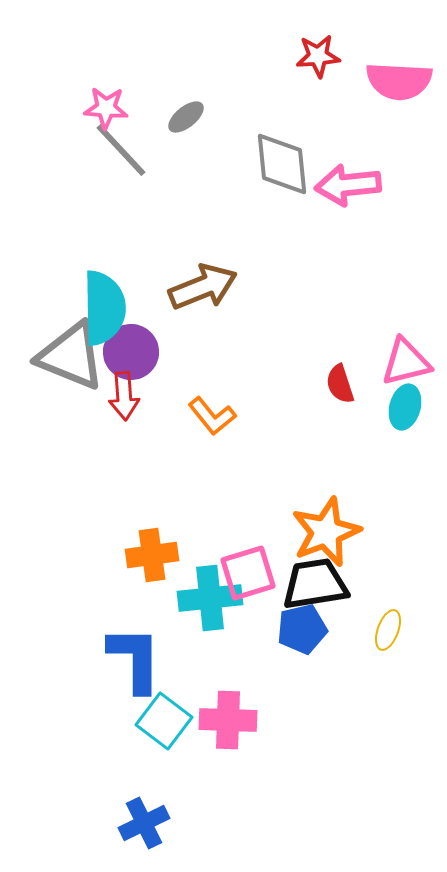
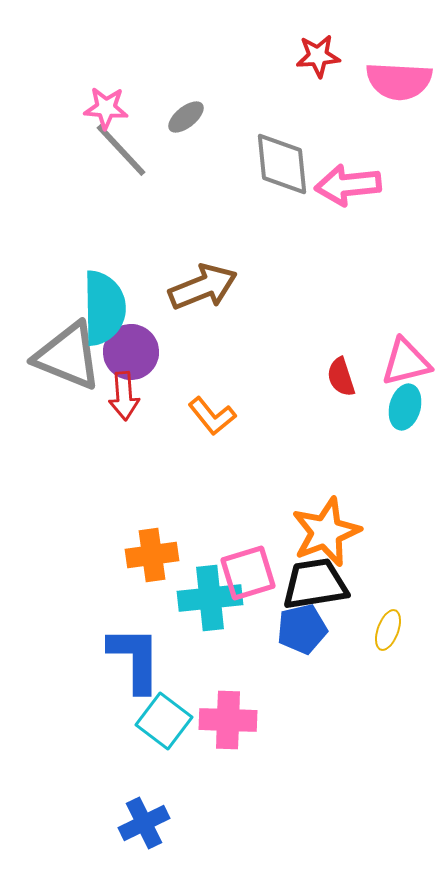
gray triangle: moved 3 px left
red semicircle: moved 1 px right, 7 px up
